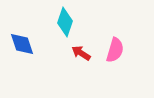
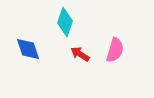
blue diamond: moved 6 px right, 5 px down
red arrow: moved 1 px left, 1 px down
